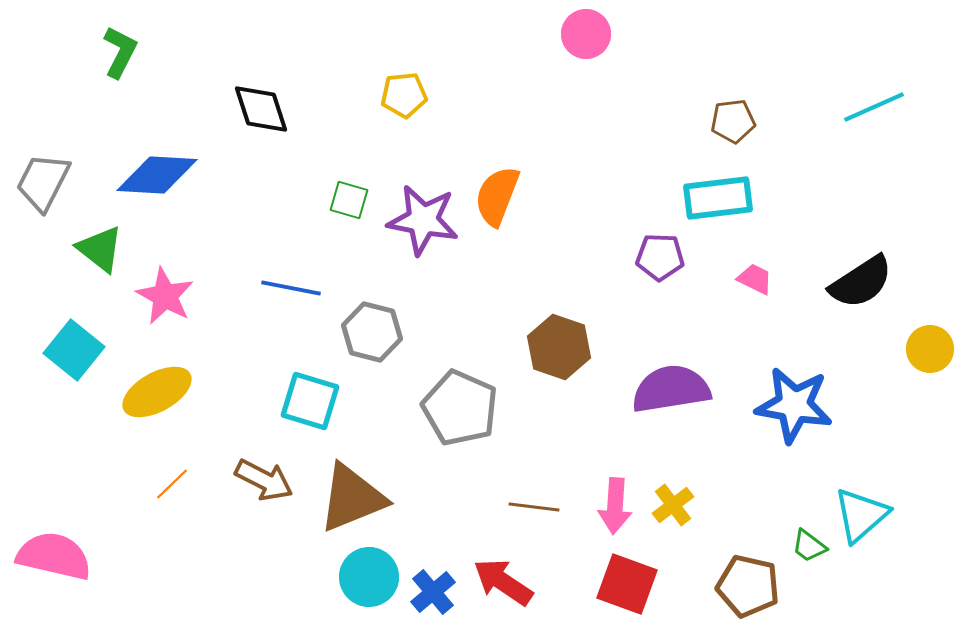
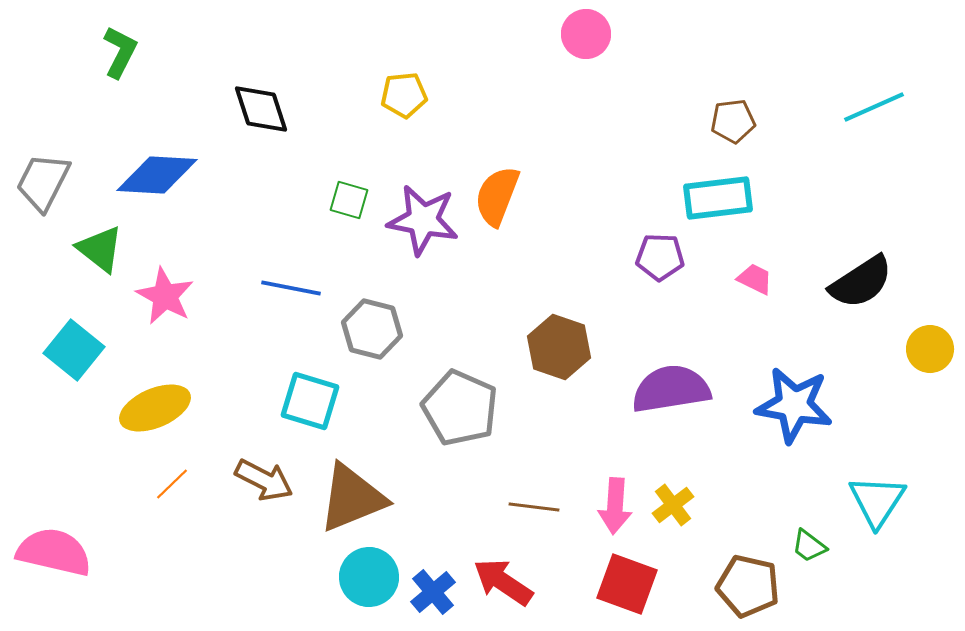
gray hexagon at (372, 332): moved 3 px up
yellow ellipse at (157, 392): moved 2 px left, 16 px down; rotated 6 degrees clockwise
cyan triangle at (861, 515): moved 16 px right, 14 px up; rotated 16 degrees counterclockwise
pink semicircle at (54, 556): moved 4 px up
